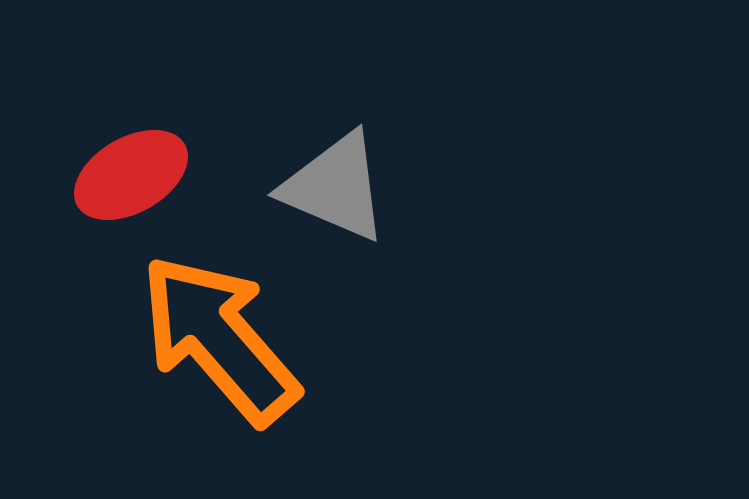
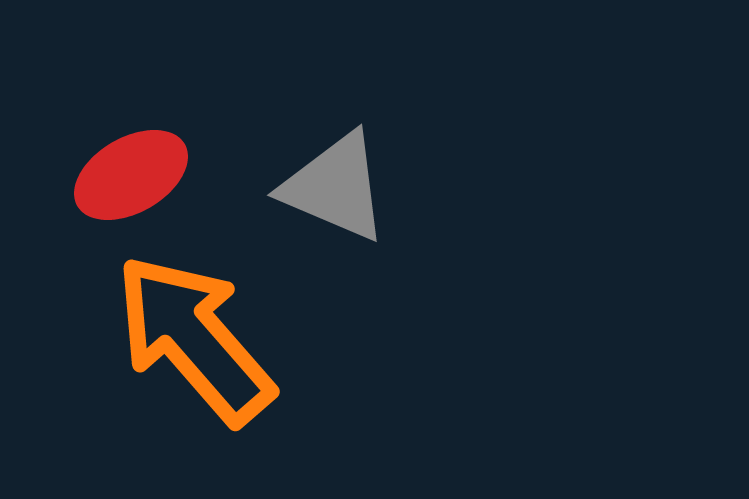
orange arrow: moved 25 px left
